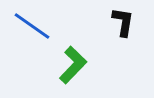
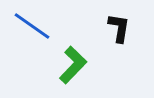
black L-shape: moved 4 px left, 6 px down
